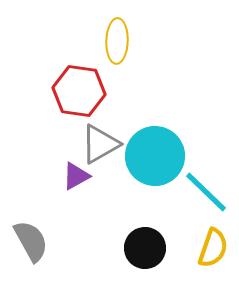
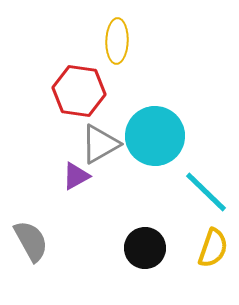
cyan circle: moved 20 px up
